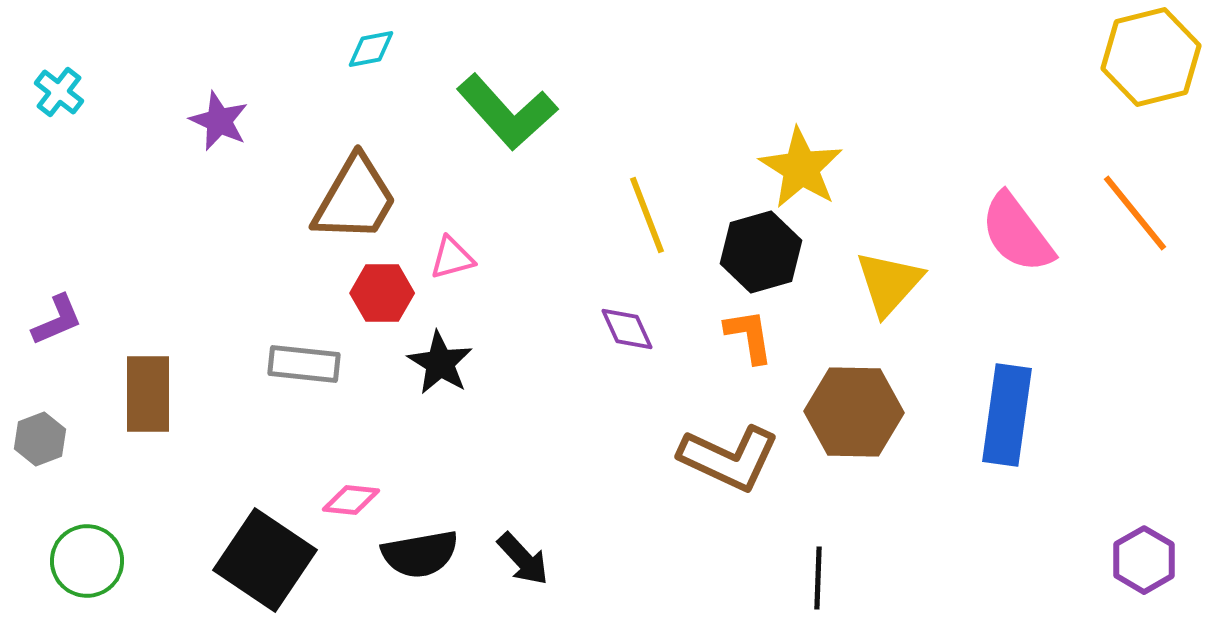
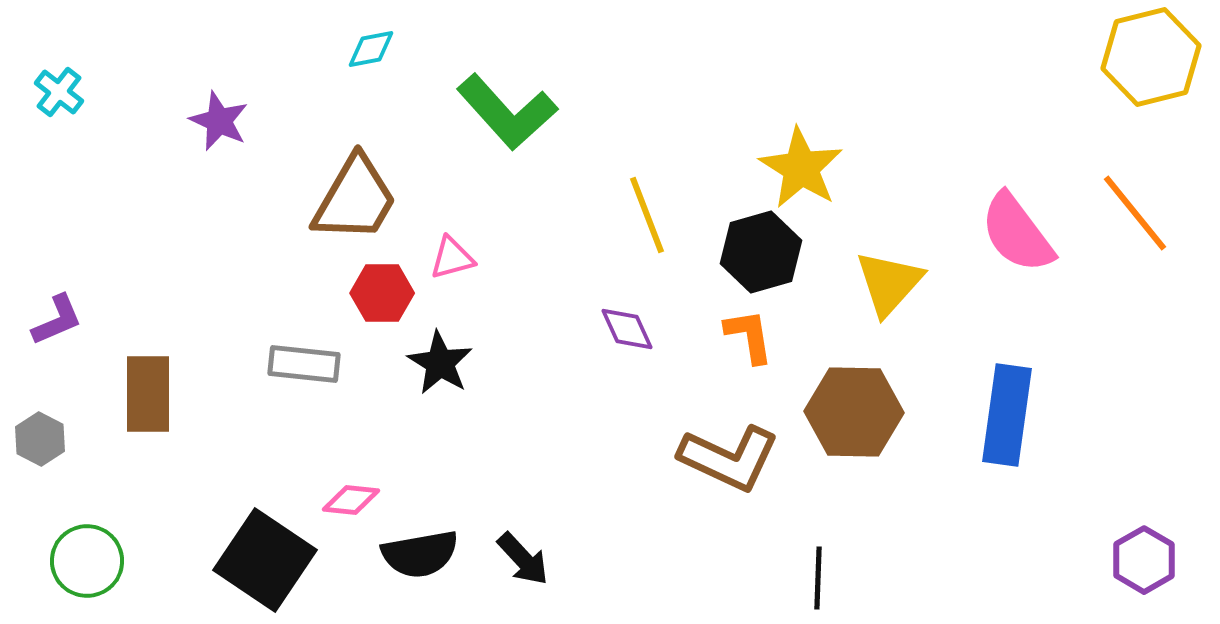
gray hexagon: rotated 12 degrees counterclockwise
